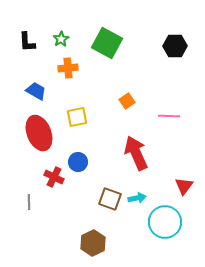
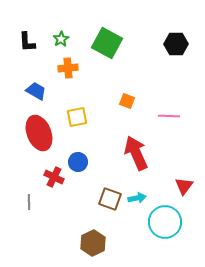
black hexagon: moved 1 px right, 2 px up
orange square: rotated 35 degrees counterclockwise
